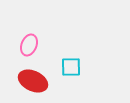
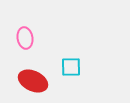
pink ellipse: moved 4 px left, 7 px up; rotated 30 degrees counterclockwise
